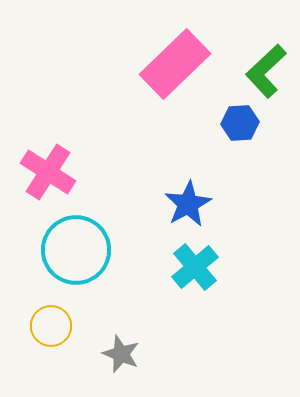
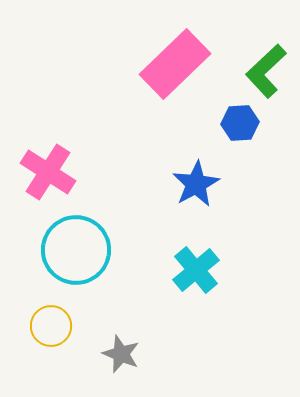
blue star: moved 8 px right, 20 px up
cyan cross: moved 1 px right, 3 px down
